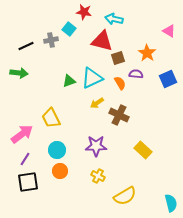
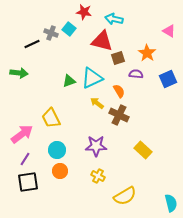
gray cross: moved 7 px up; rotated 32 degrees clockwise
black line: moved 6 px right, 2 px up
orange semicircle: moved 1 px left, 8 px down
yellow arrow: rotated 72 degrees clockwise
